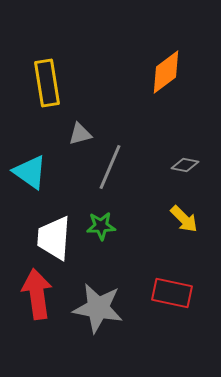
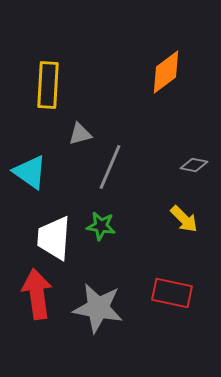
yellow rectangle: moved 1 px right, 2 px down; rotated 12 degrees clockwise
gray diamond: moved 9 px right
green star: rotated 12 degrees clockwise
